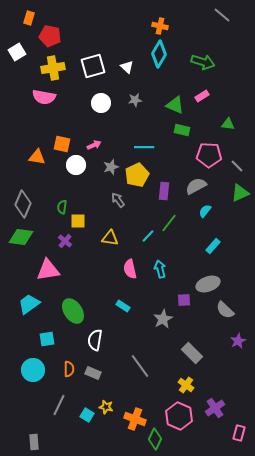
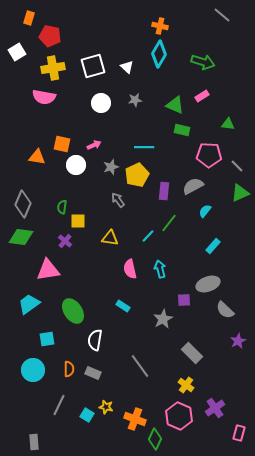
gray semicircle at (196, 186): moved 3 px left
